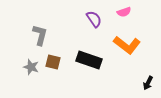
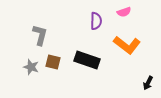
purple semicircle: moved 2 px right, 2 px down; rotated 36 degrees clockwise
black rectangle: moved 2 px left
